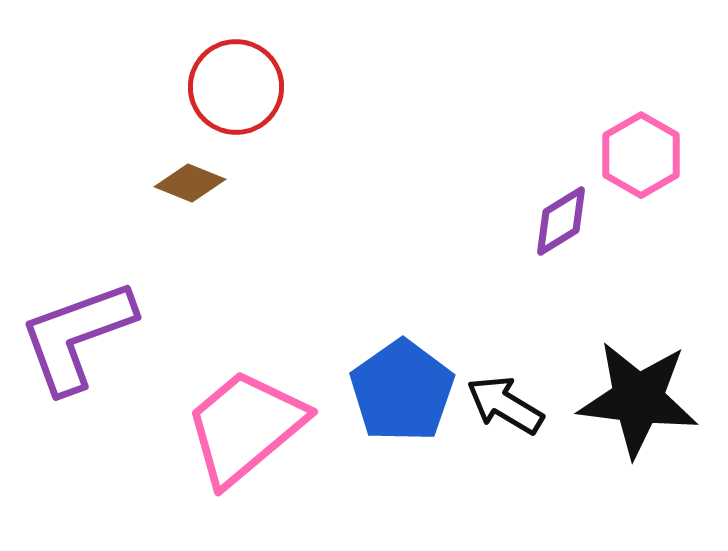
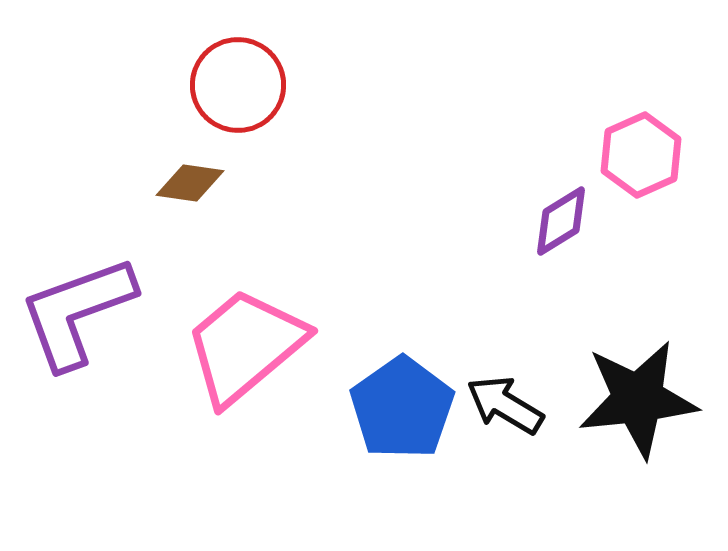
red circle: moved 2 px right, 2 px up
pink hexagon: rotated 6 degrees clockwise
brown diamond: rotated 14 degrees counterclockwise
purple L-shape: moved 24 px up
blue pentagon: moved 17 px down
black star: rotated 13 degrees counterclockwise
pink trapezoid: moved 81 px up
